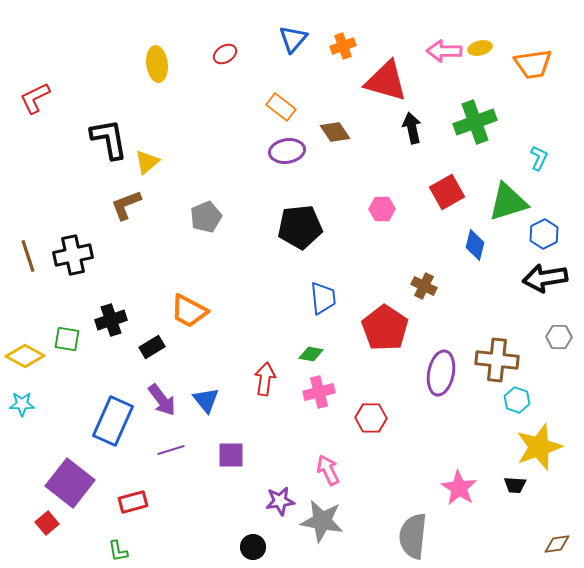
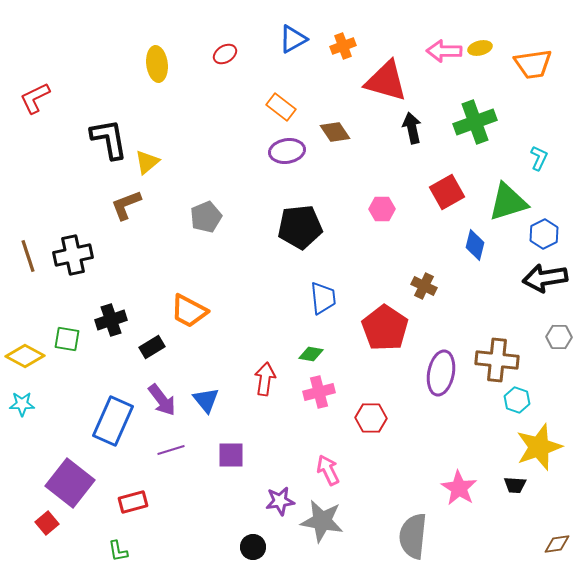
blue triangle at (293, 39): rotated 20 degrees clockwise
